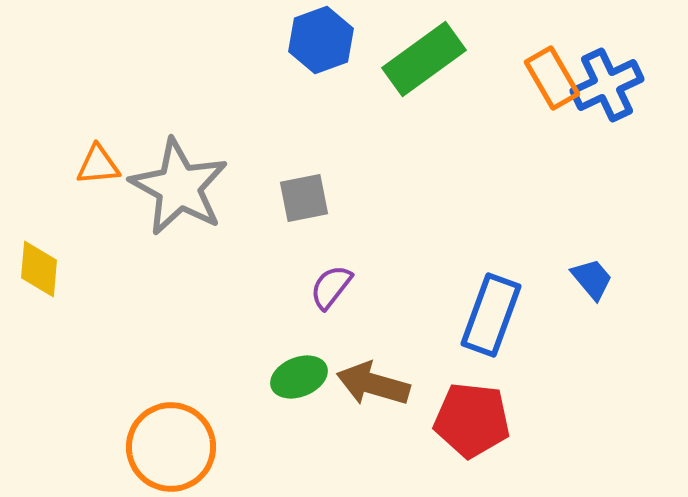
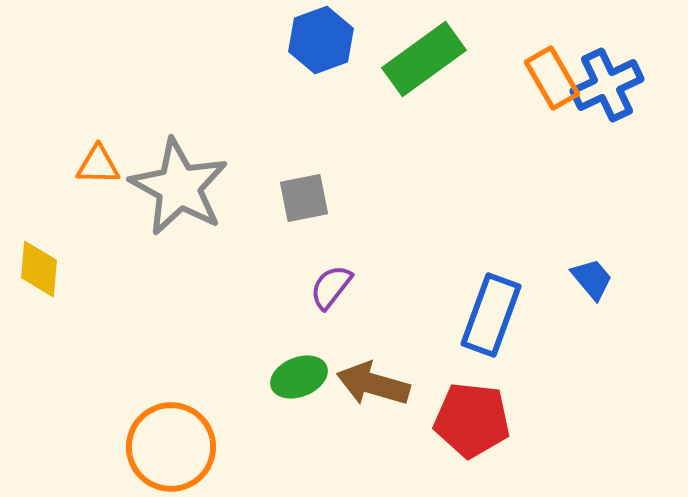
orange triangle: rotated 6 degrees clockwise
